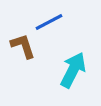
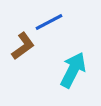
brown L-shape: rotated 72 degrees clockwise
